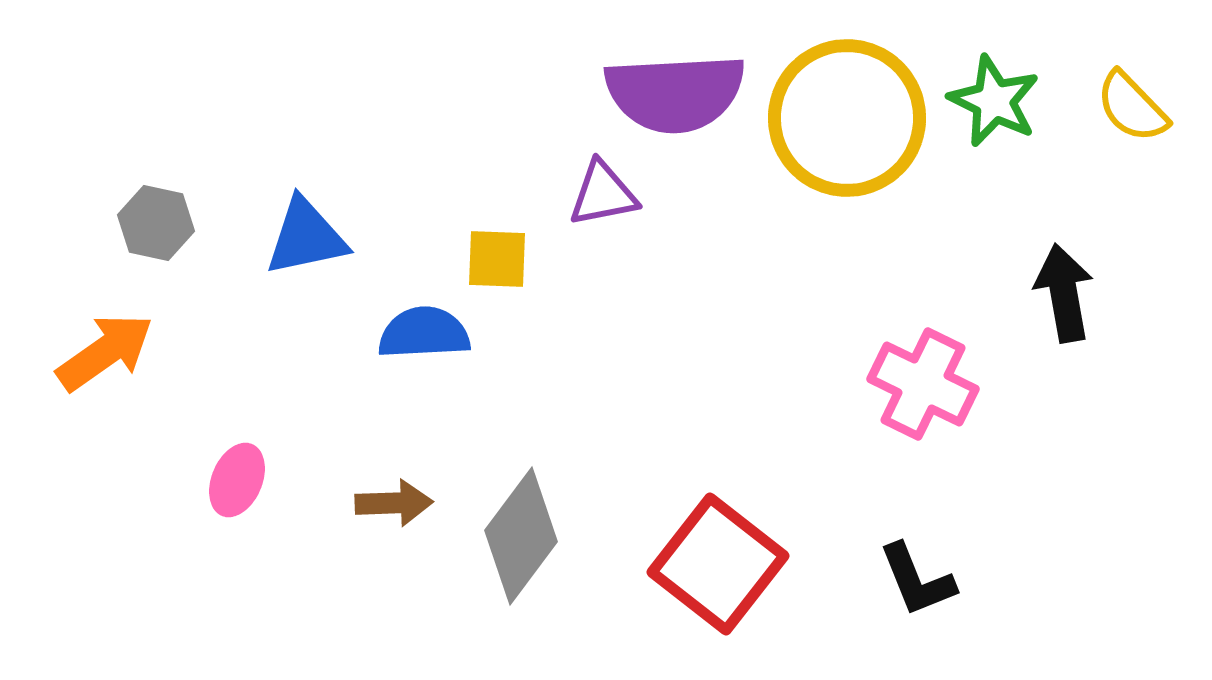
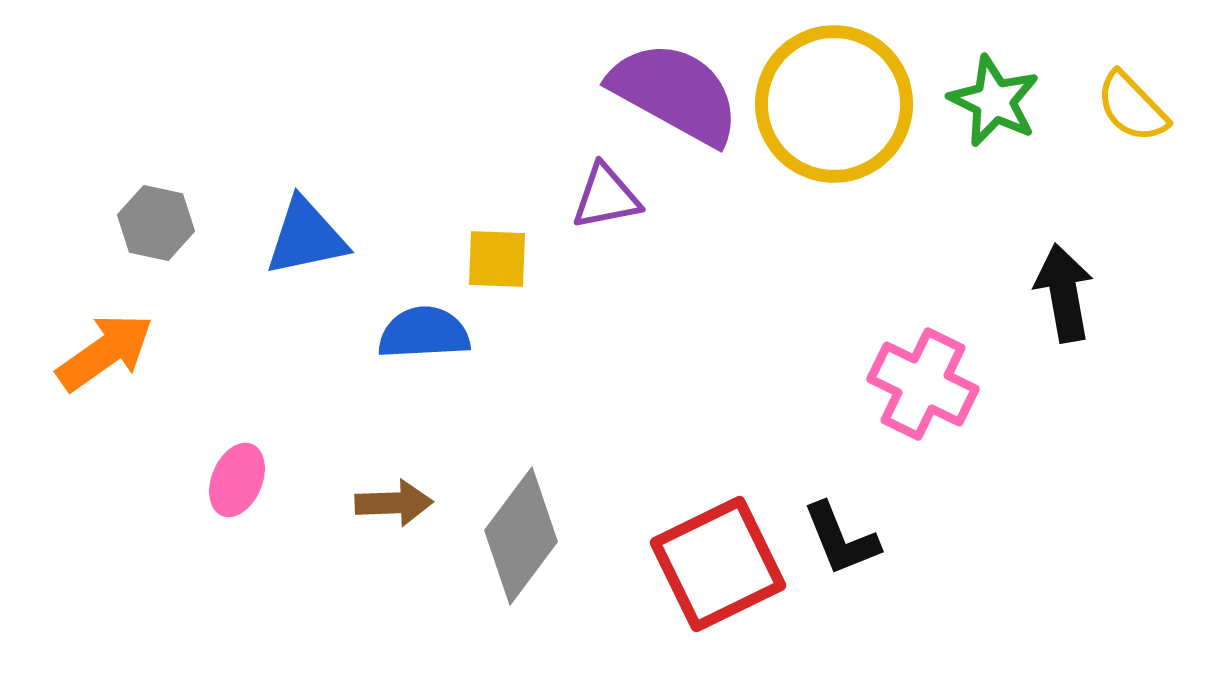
purple semicircle: rotated 148 degrees counterclockwise
yellow circle: moved 13 px left, 14 px up
purple triangle: moved 3 px right, 3 px down
red square: rotated 26 degrees clockwise
black L-shape: moved 76 px left, 41 px up
